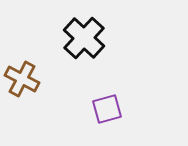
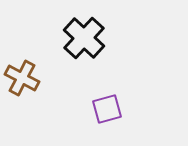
brown cross: moved 1 px up
